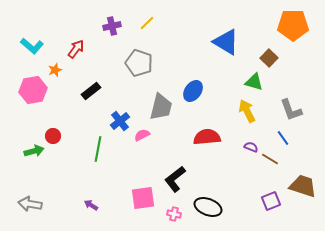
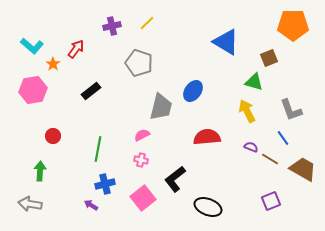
brown square: rotated 24 degrees clockwise
orange star: moved 2 px left, 6 px up; rotated 16 degrees counterclockwise
blue cross: moved 15 px left, 63 px down; rotated 24 degrees clockwise
green arrow: moved 6 px right, 20 px down; rotated 72 degrees counterclockwise
brown trapezoid: moved 17 px up; rotated 12 degrees clockwise
pink square: rotated 30 degrees counterclockwise
pink cross: moved 33 px left, 54 px up
